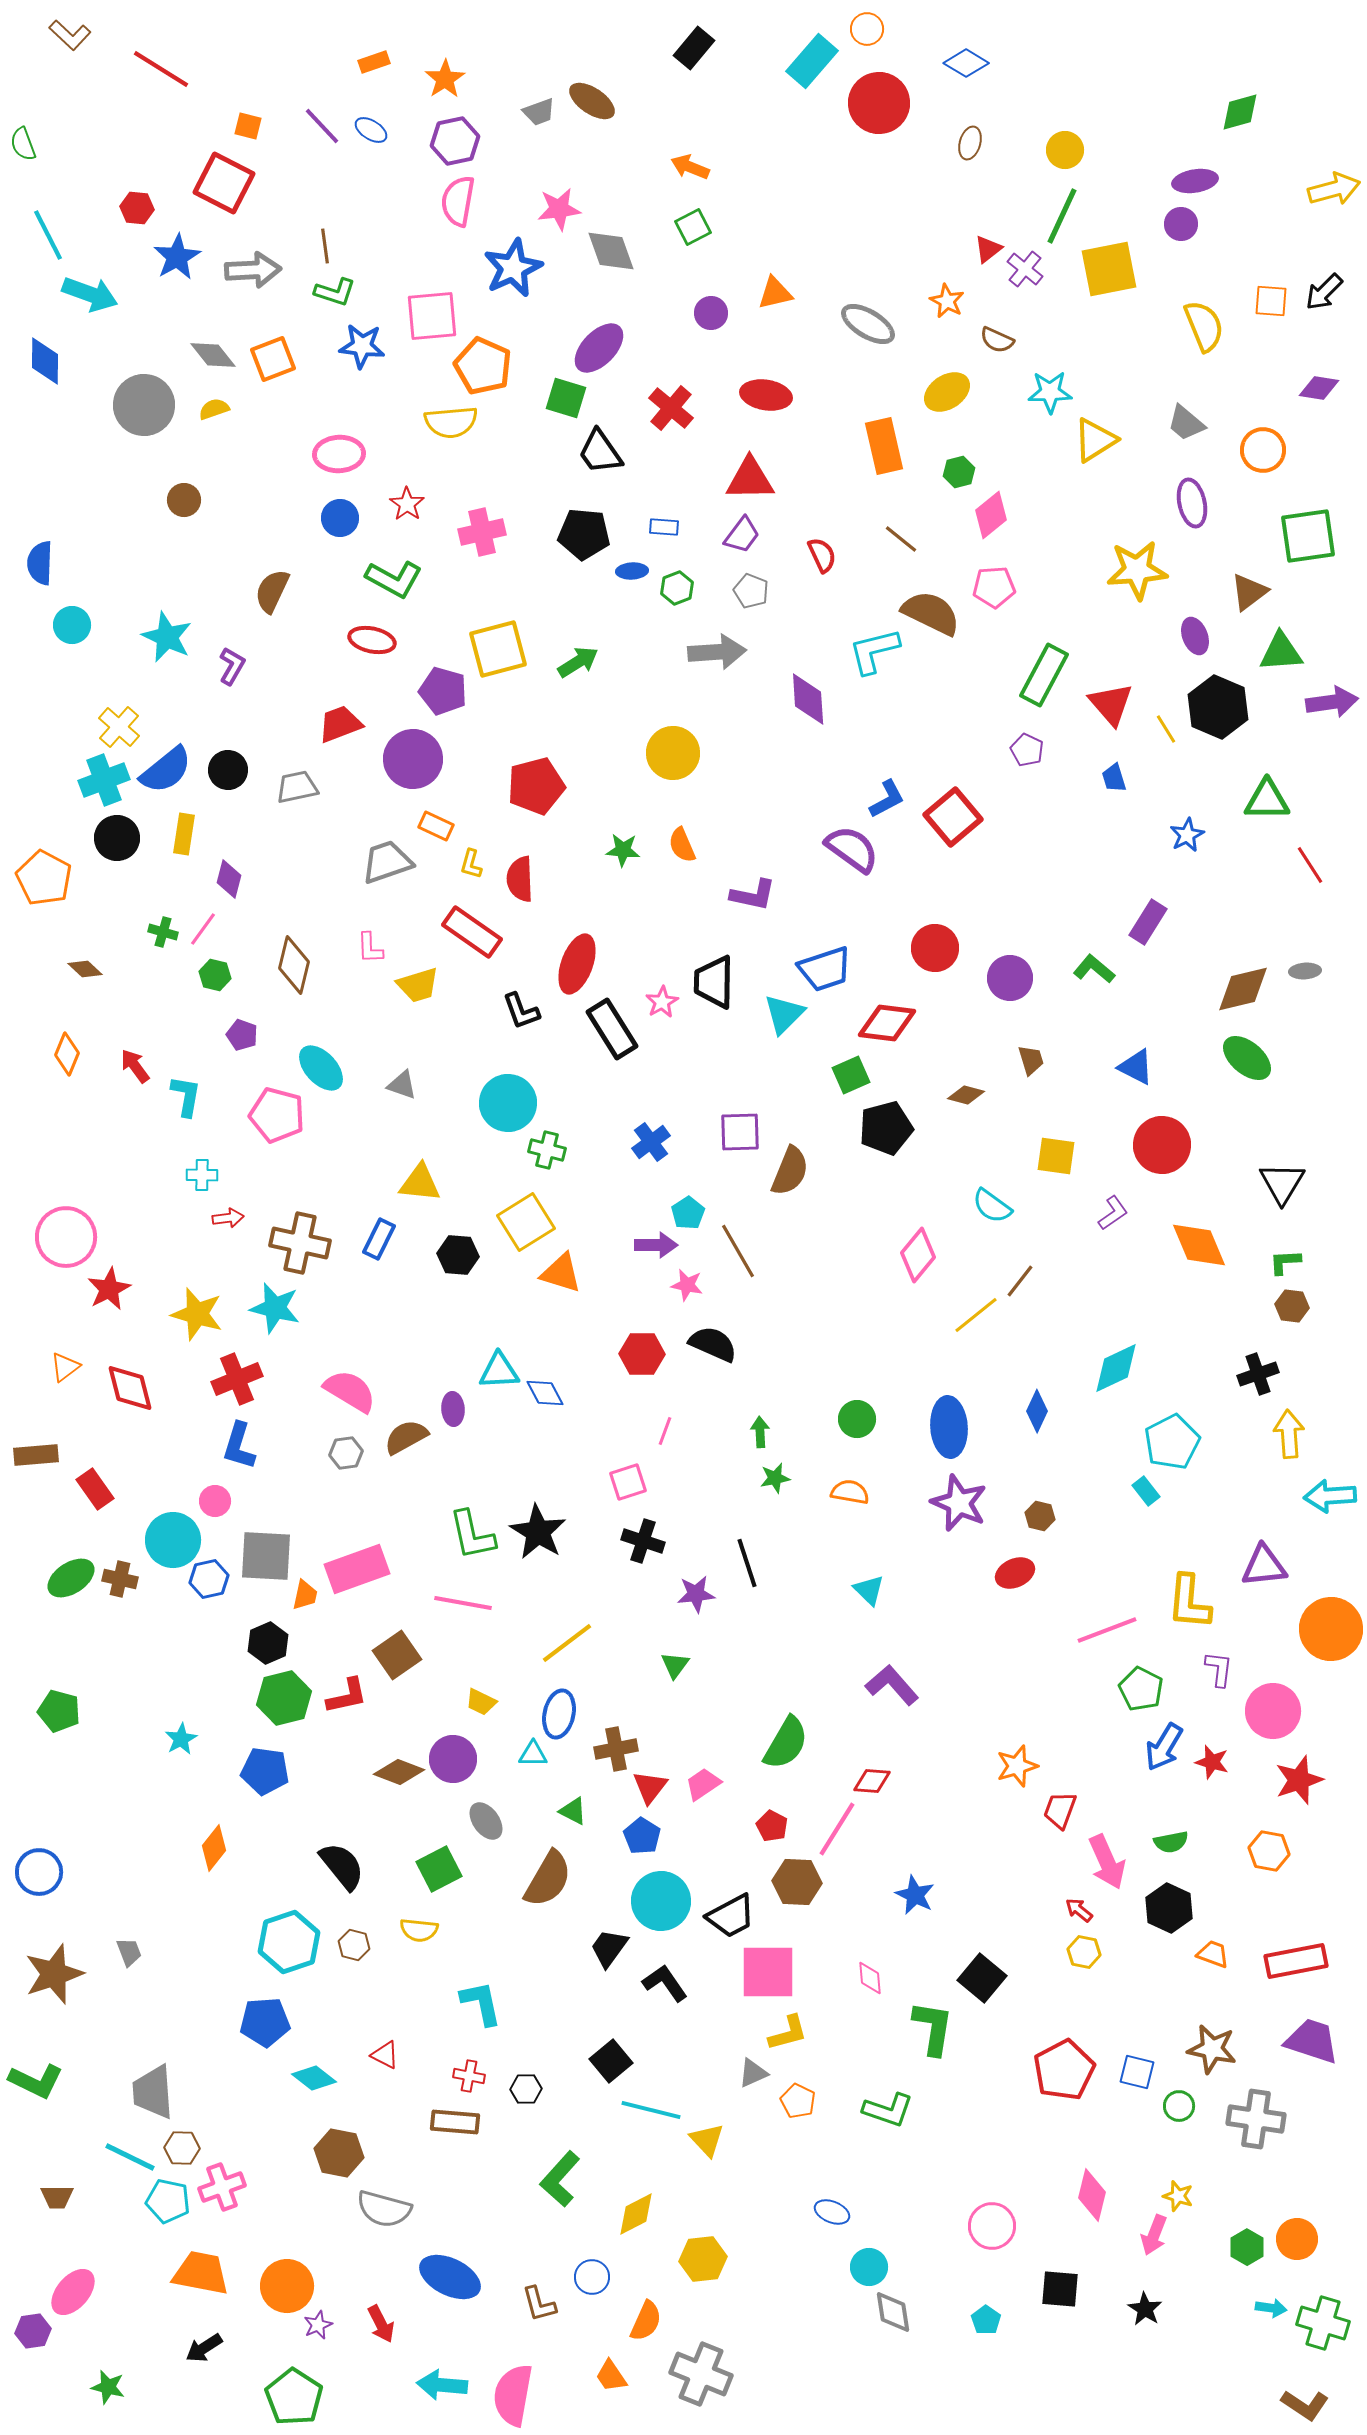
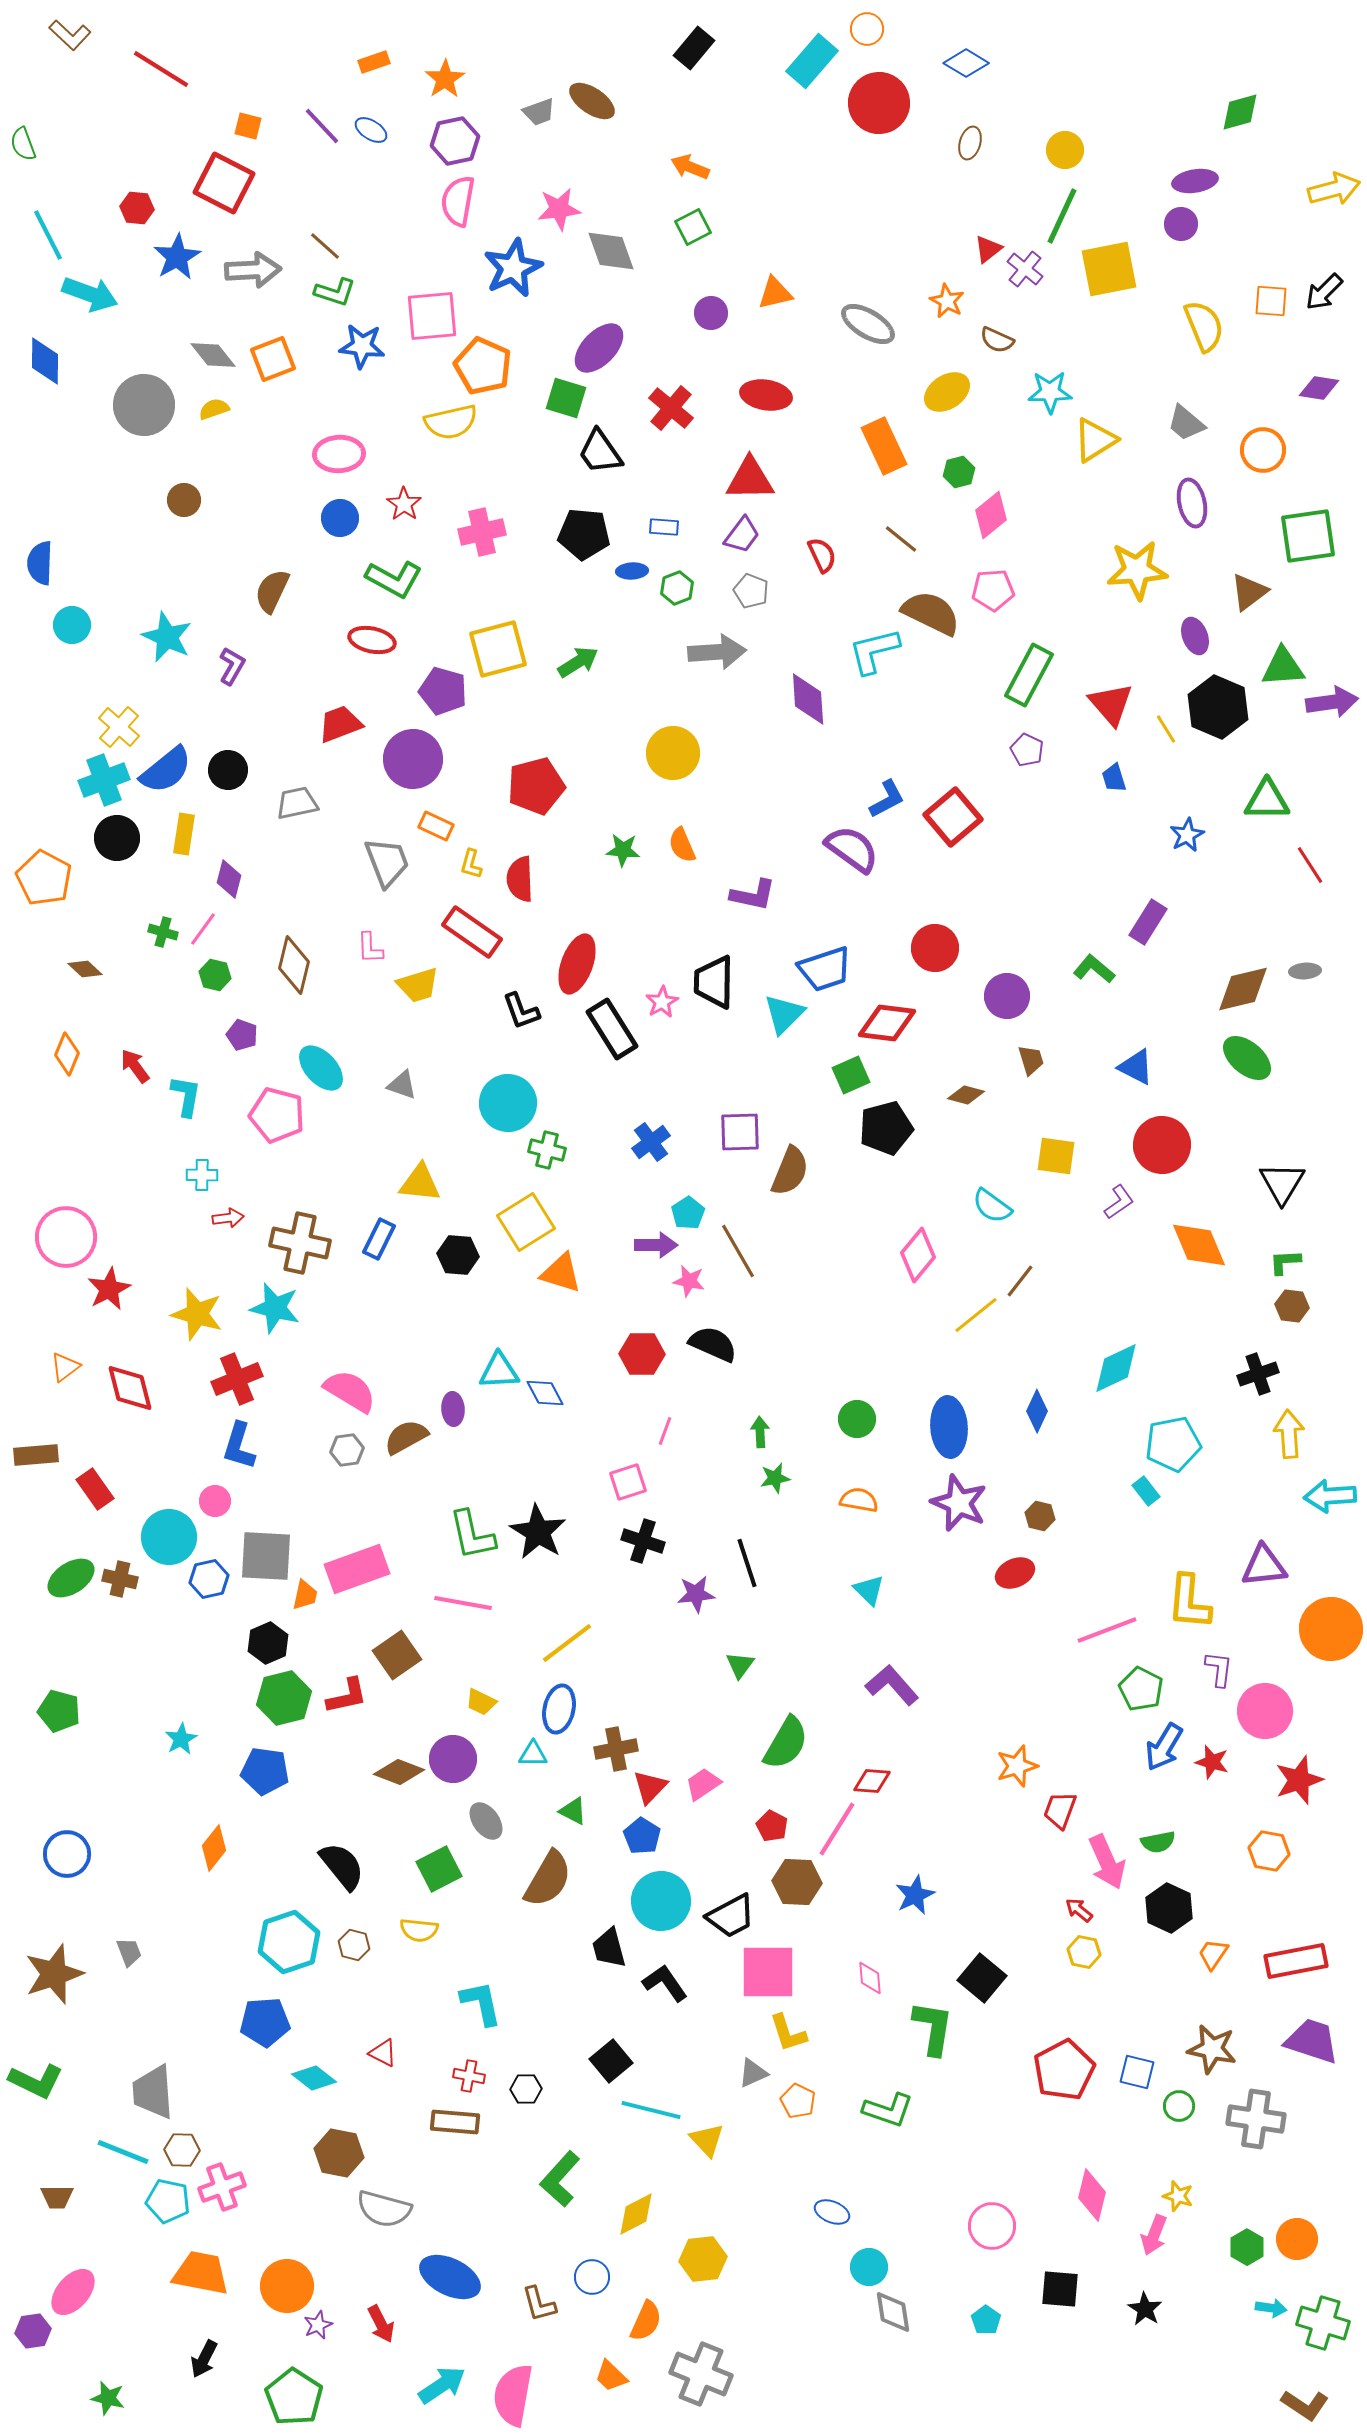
brown line at (325, 246): rotated 40 degrees counterclockwise
yellow semicircle at (451, 422): rotated 8 degrees counterclockwise
orange rectangle at (884, 446): rotated 12 degrees counterclockwise
red star at (407, 504): moved 3 px left
pink pentagon at (994, 587): moved 1 px left, 3 px down
green triangle at (1281, 652): moved 2 px right, 15 px down
green rectangle at (1044, 675): moved 15 px left
gray trapezoid at (297, 787): moved 16 px down
gray trapezoid at (387, 862): rotated 88 degrees clockwise
purple circle at (1010, 978): moved 3 px left, 18 px down
purple L-shape at (1113, 1213): moved 6 px right, 11 px up
pink star at (687, 1285): moved 2 px right, 4 px up
cyan pentagon at (1172, 1442): moved 1 px right, 2 px down; rotated 16 degrees clockwise
gray hexagon at (346, 1453): moved 1 px right, 3 px up
orange semicircle at (850, 1492): moved 9 px right, 8 px down
cyan circle at (173, 1540): moved 4 px left, 3 px up
green triangle at (675, 1665): moved 65 px right
pink circle at (1273, 1711): moved 8 px left
blue ellipse at (559, 1714): moved 5 px up
red triangle at (650, 1787): rotated 6 degrees clockwise
green semicircle at (1171, 1842): moved 13 px left
blue circle at (39, 1872): moved 28 px right, 18 px up
blue star at (915, 1895): rotated 21 degrees clockwise
black trapezoid at (609, 1948): rotated 51 degrees counterclockwise
orange trapezoid at (1213, 1954): rotated 76 degrees counterclockwise
yellow L-shape at (788, 2033): rotated 87 degrees clockwise
red triangle at (385, 2055): moved 2 px left, 2 px up
brown hexagon at (182, 2148): moved 2 px down
cyan line at (130, 2157): moved 7 px left, 5 px up; rotated 4 degrees counterclockwise
black arrow at (204, 2348): moved 11 px down; rotated 30 degrees counterclockwise
orange trapezoid at (611, 2376): rotated 12 degrees counterclockwise
cyan arrow at (442, 2385): rotated 141 degrees clockwise
green star at (108, 2387): moved 11 px down
